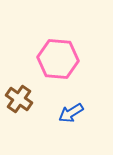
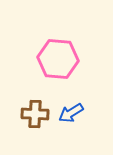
brown cross: moved 16 px right, 15 px down; rotated 32 degrees counterclockwise
